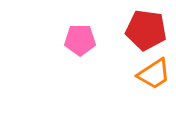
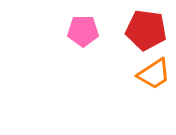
pink pentagon: moved 3 px right, 9 px up
